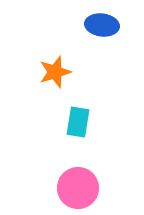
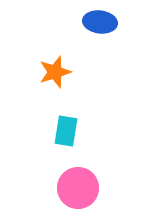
blue ellipse: moved 2 px left, 3 px up
cyan rectangle: moved 12 px left, 9 px down
